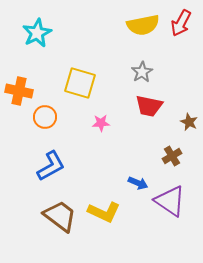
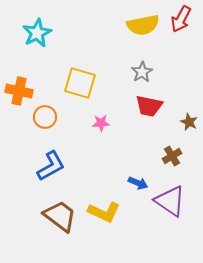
red arrow: moved 4 px up
